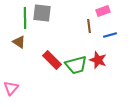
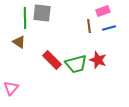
blue line: moved 1 px left, 7 px up
green trapezoid: moved 1 px up
